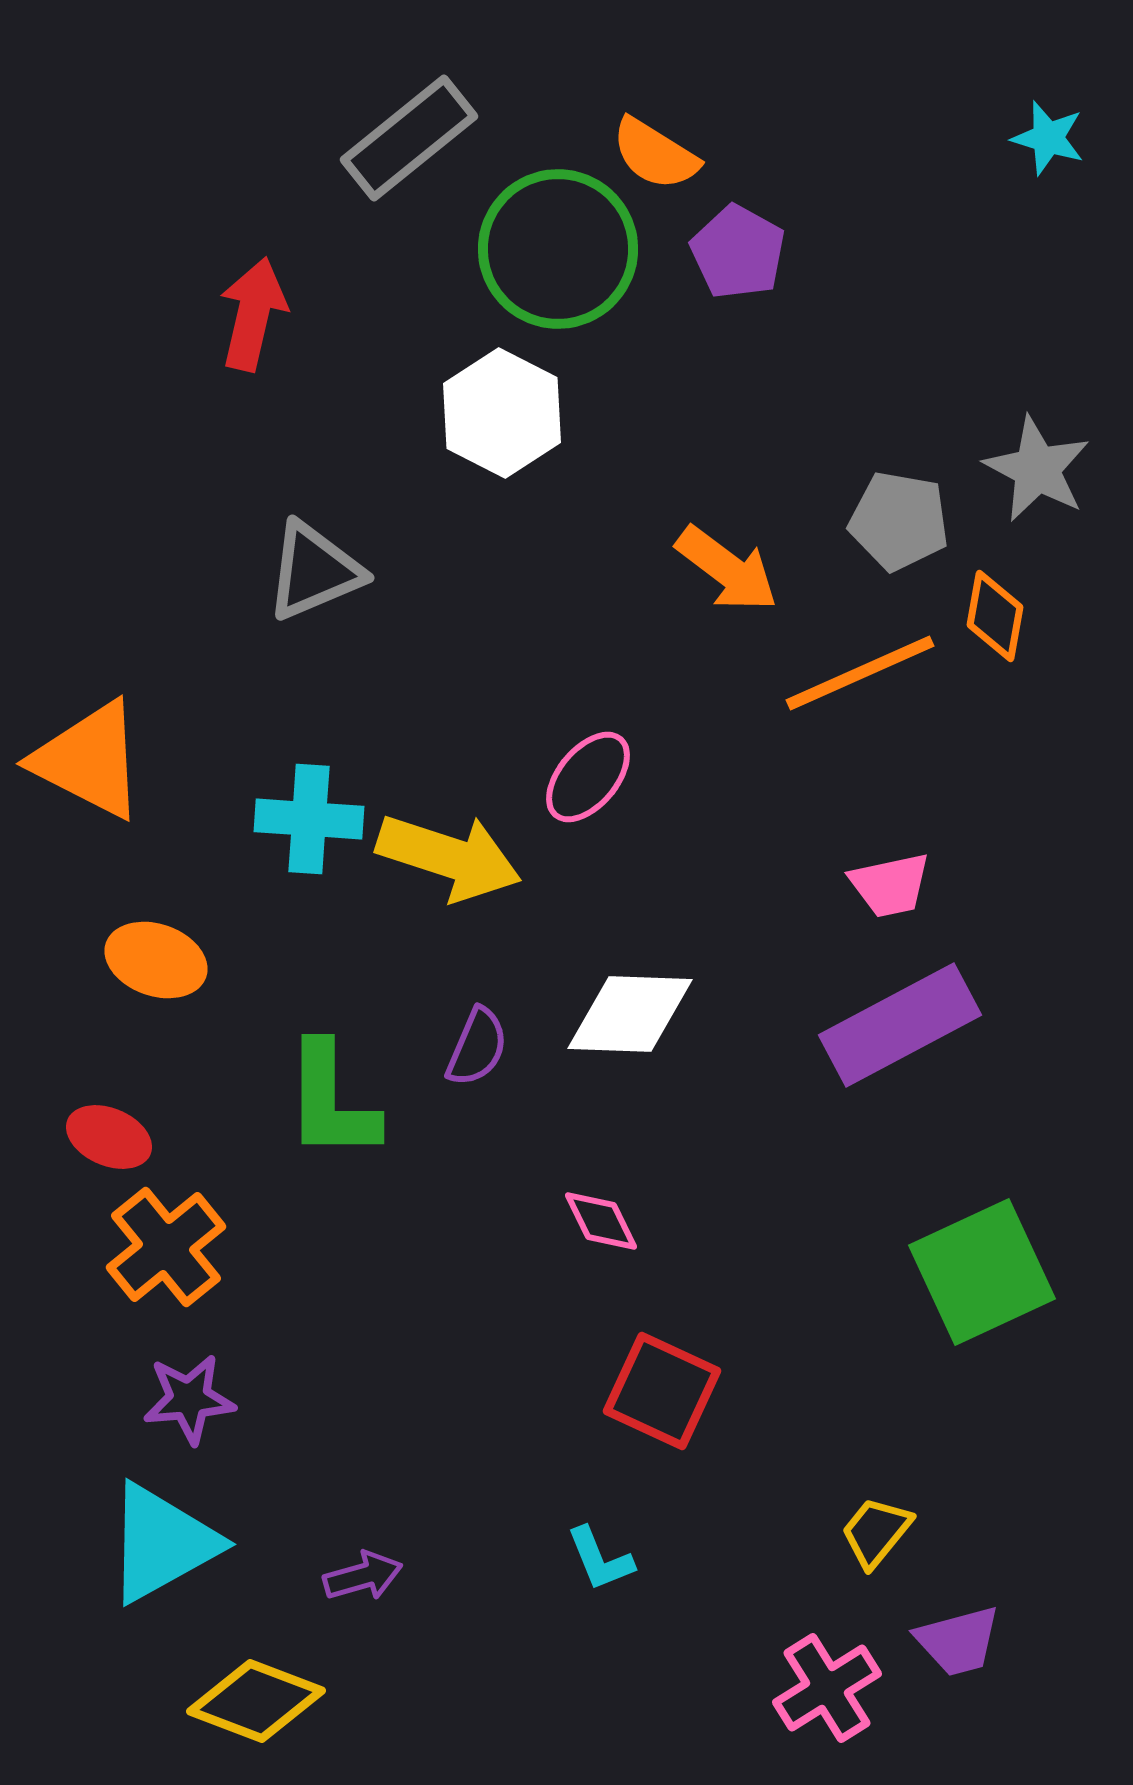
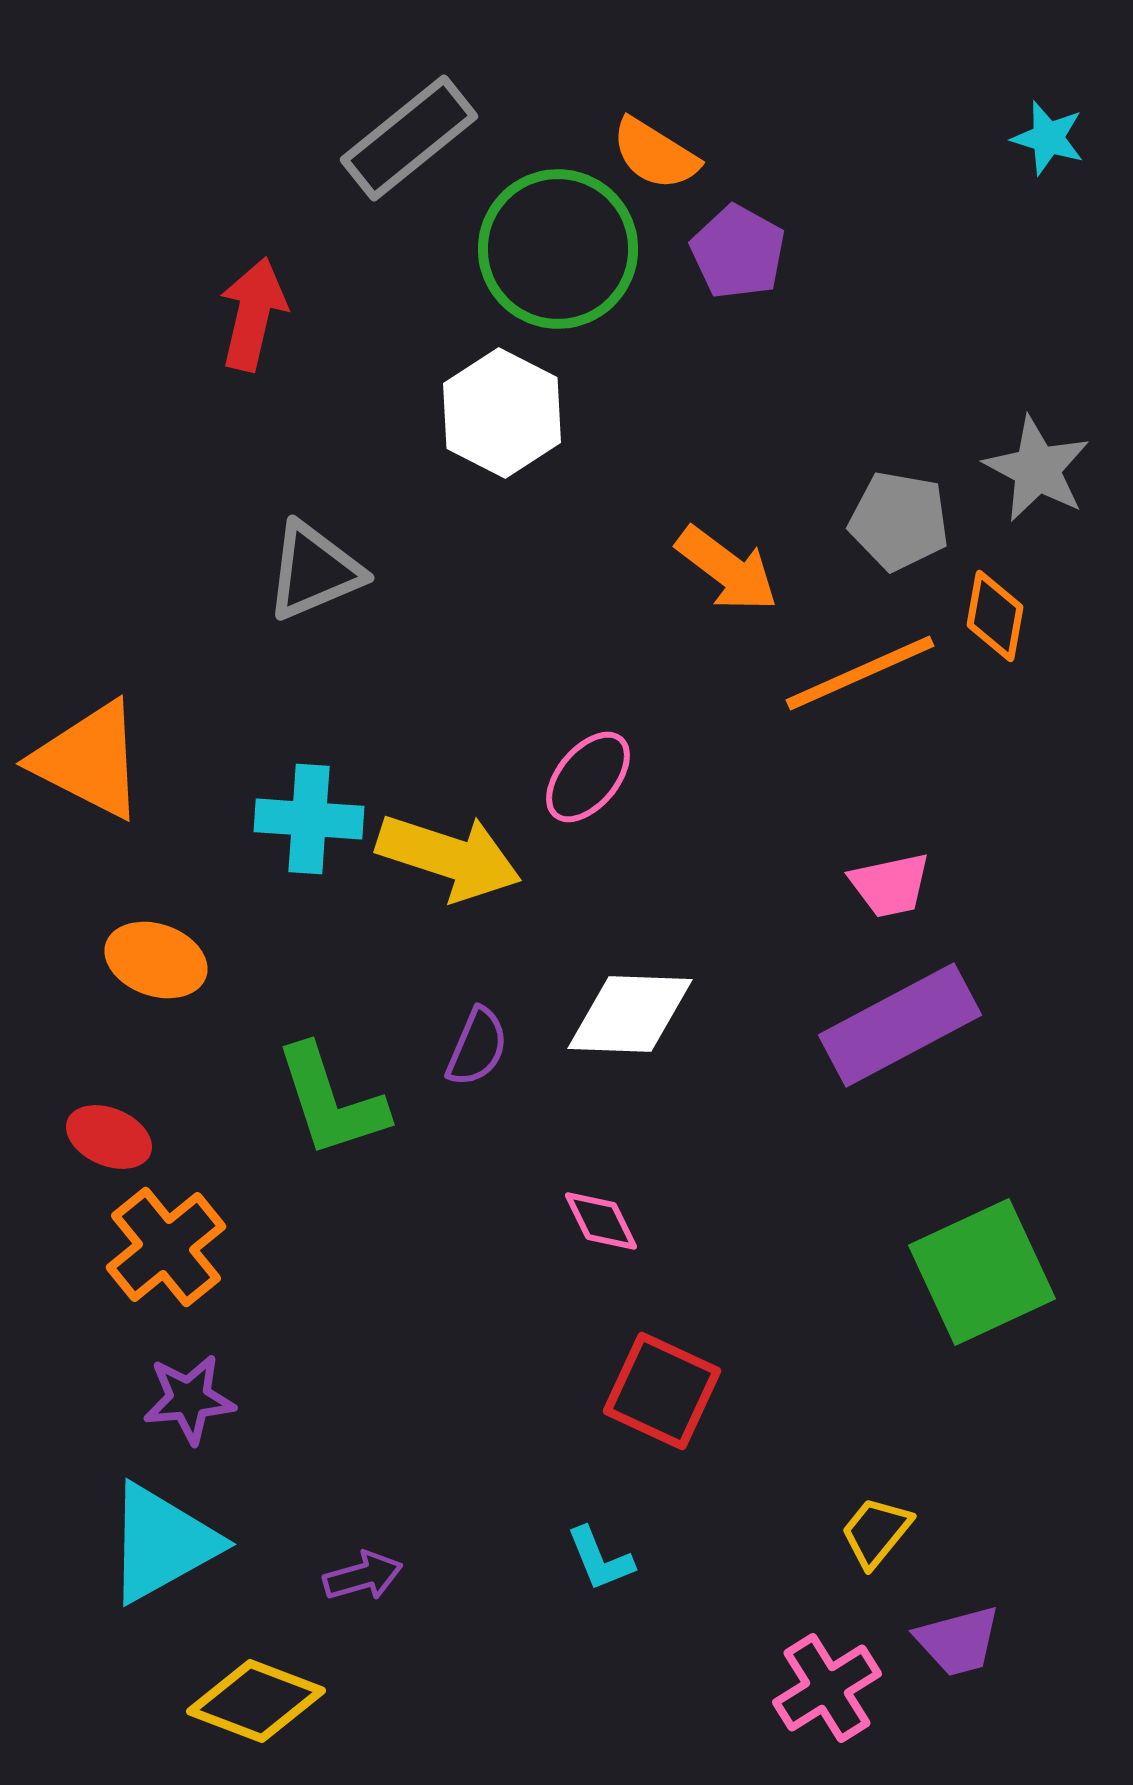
green L-shape: rotated 18 degrees counterclockwise
